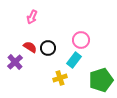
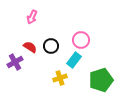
black circle: moved 3 px right, 2 px up
purple cross: rotated 14 degrees clockwise
